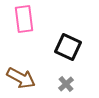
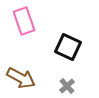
pink rectangle: moved 2 px down; rotated 12 degrees counterclockwise
gray cross: moved 1 px right, 2 px down
